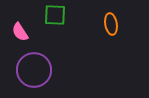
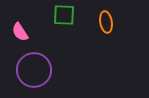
green square: moved 9 px right
orange ellipse: moved 5 px left, 2 px up
